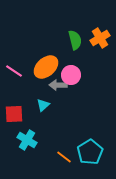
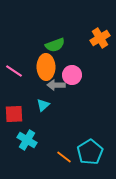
green semicircle: moved 20 px left, 5 px down; rotated 84 degrees clockwise
orange ellipse: rotated 50 degrees counterclockwise
pink circle: moved 1 px right
gray arrow: moved 2 px left
